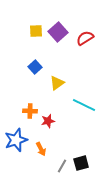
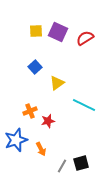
purple square: rotated 24 degrees counterclockwise
orange cross: rotated 24 degrees counterclockwise
